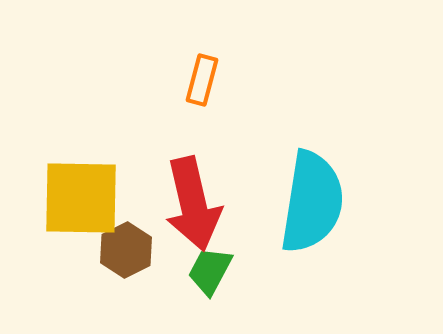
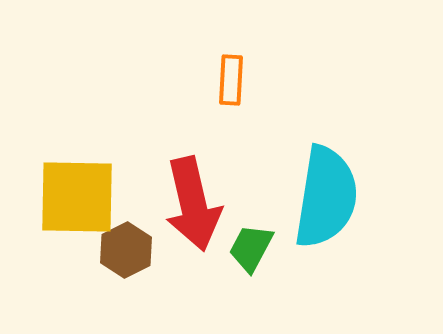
orange rectangle: moved 29 px right; rotated 12 degrees counterclockwise
yellow square: moved 4 px left, 1 px up
cyan semicircle: moved 14 px right, 5 px up
green trapezoid: moved 41 px right, 23 px up
